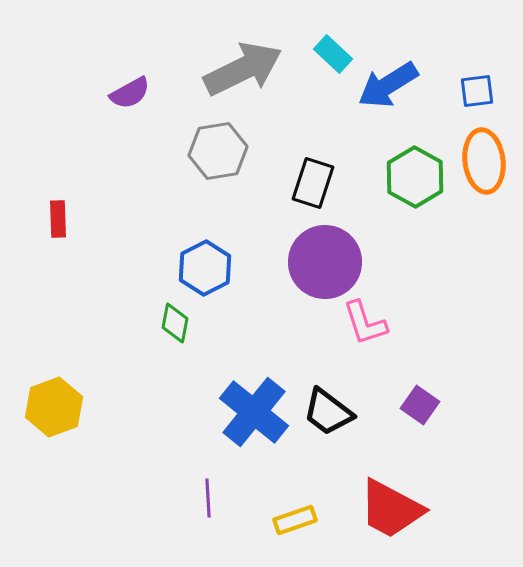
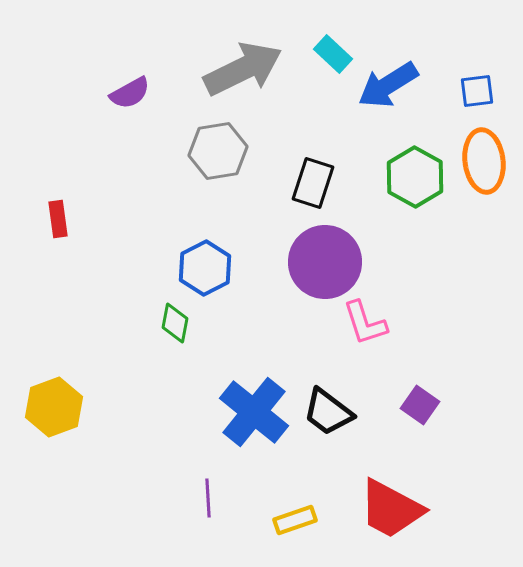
red rectangle: rotated 6 degrees counterclockwise
